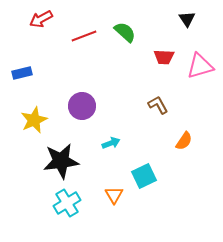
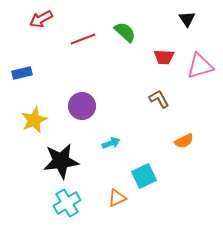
red line: moved 1 px left, 3 px down
brown L-shape: moved 1 px right, 6 px up
orange semicircle: rotated 30 degrees clockwise
orange triangle: moved 3 px right, 3 px down; rotated 36 degrees clockwise
